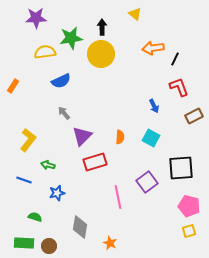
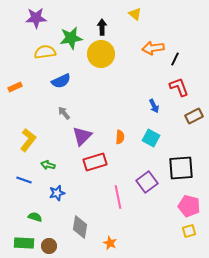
orange rectangle: moved 2 px right, 1 px down; rotated 32 degrees clockwise
